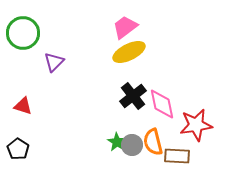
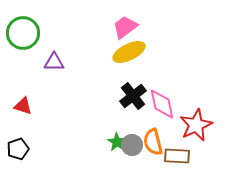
purple triangle: rotated 45 degrees clockwise
red star: rotated 16 degrees counterclockwise
black pentagon: rotated 20 degrees clockwise
